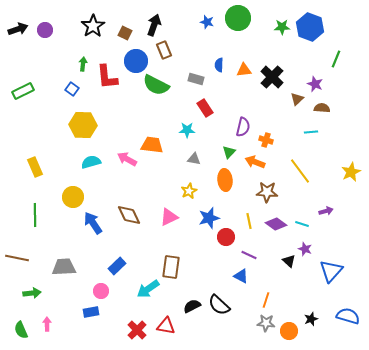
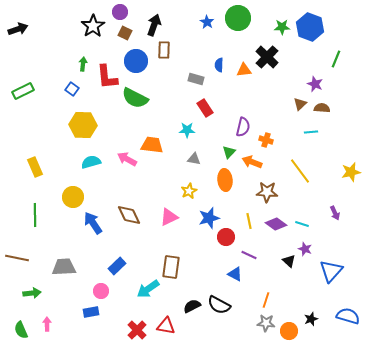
blue star at (207, 22): rotated 16 degrees clockwise
purple circle at (45, 30): moved 75 px right, 18 px up
brown rectangle at (164, 50): rotated 24 degrees clockwise
black cross at (272, 77): moved 5 px left, 20 px up
green semicircle at (156, 85): moved 21 px left, 13 px down
brown triangle at (297, 99): moved 3 px right, 5 px down
orange arrow at (255, 162): moved 3 px left
yellow star at (351, 172): rotated 12 degrees clockwise
purple arrow at (326, 211): moved 9 px right, 2 px down; rotated 80 degrees clockwise
blue triangle at (241, 276): moved 6 px left, 2 px up
black semicircle at (219, 305): rotated 15 degrees counterclockwise
